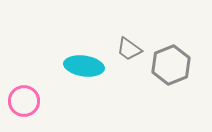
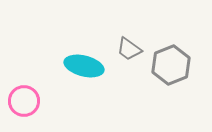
cyan ellipse: rotated 6 degrees clockwise
